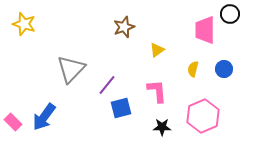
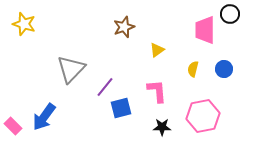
purple line: moved 2 px left, 2 px down
pink hexagon: rotated 12 degrees clockwise
pink rectangle: moved 4 px down
